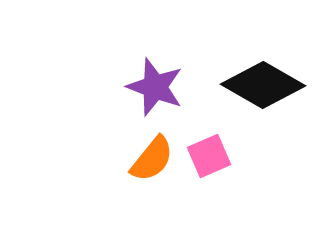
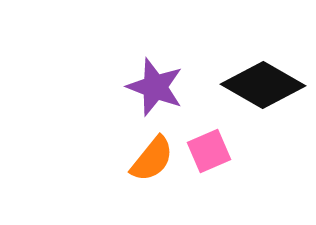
pink square: moved 5 px up
